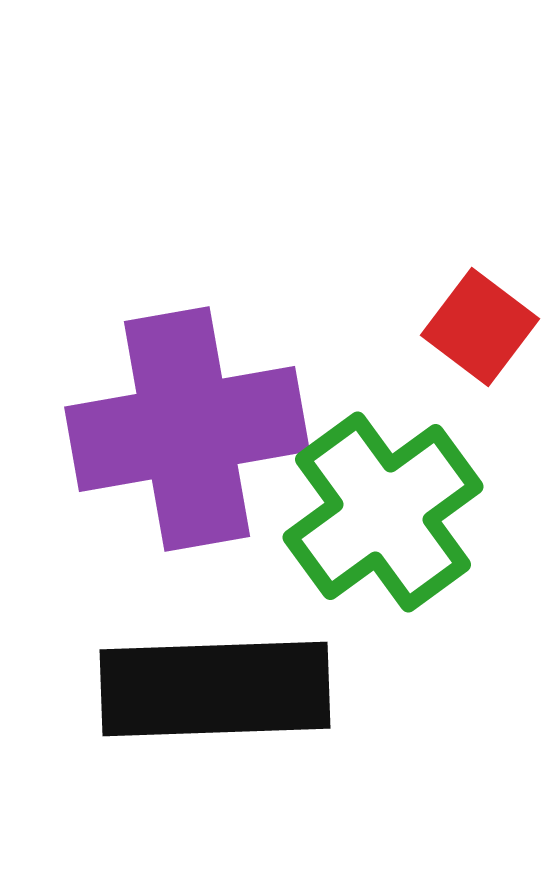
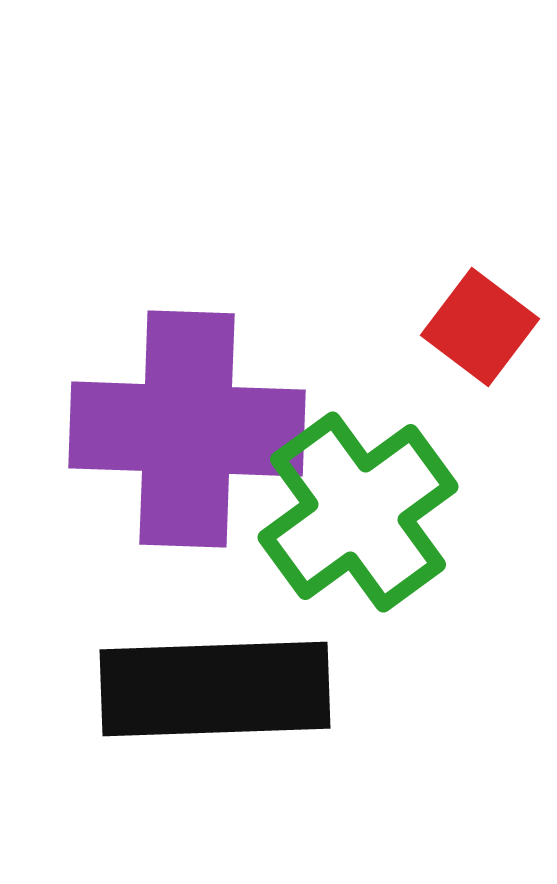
purple cross: rotated 12 degrees clockwise
green cross: moved 25 px left
